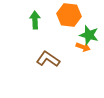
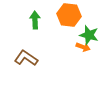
brown L-shape: moved 22 px left, 1 px up
